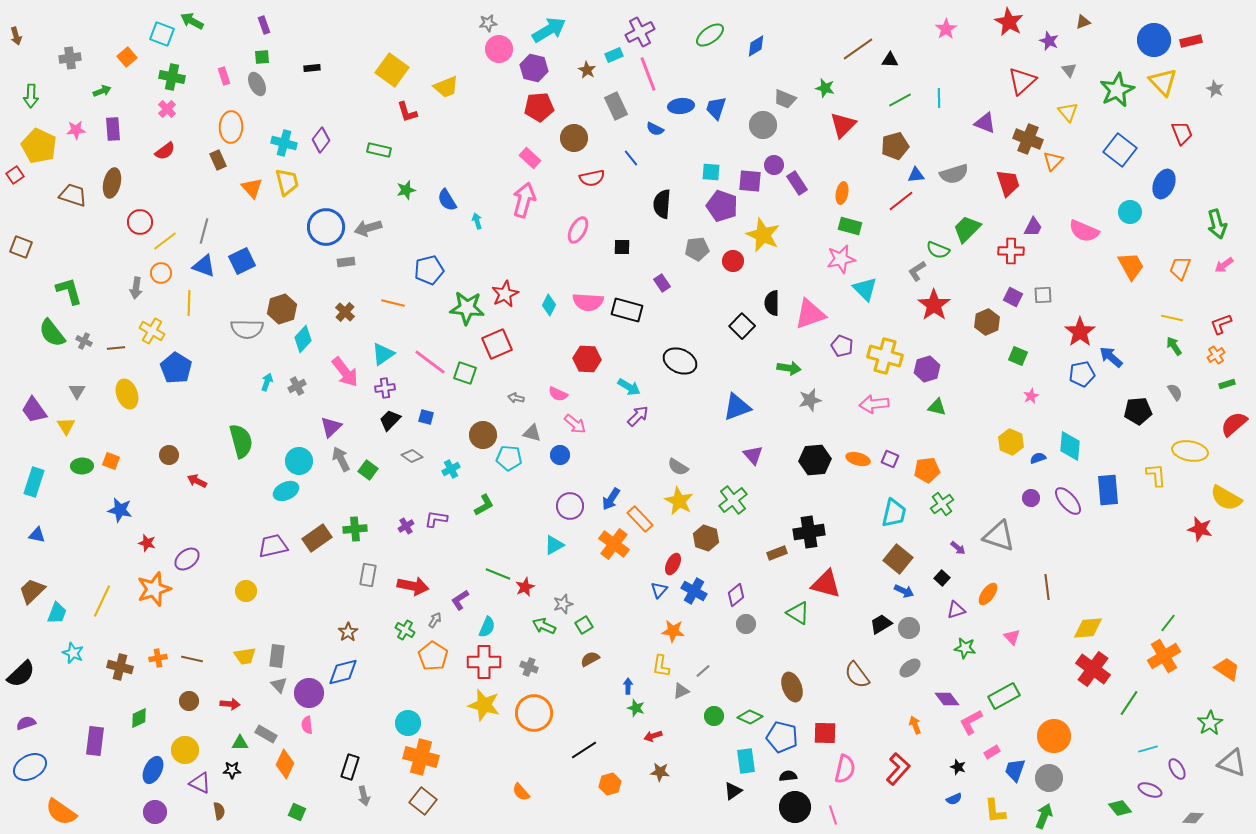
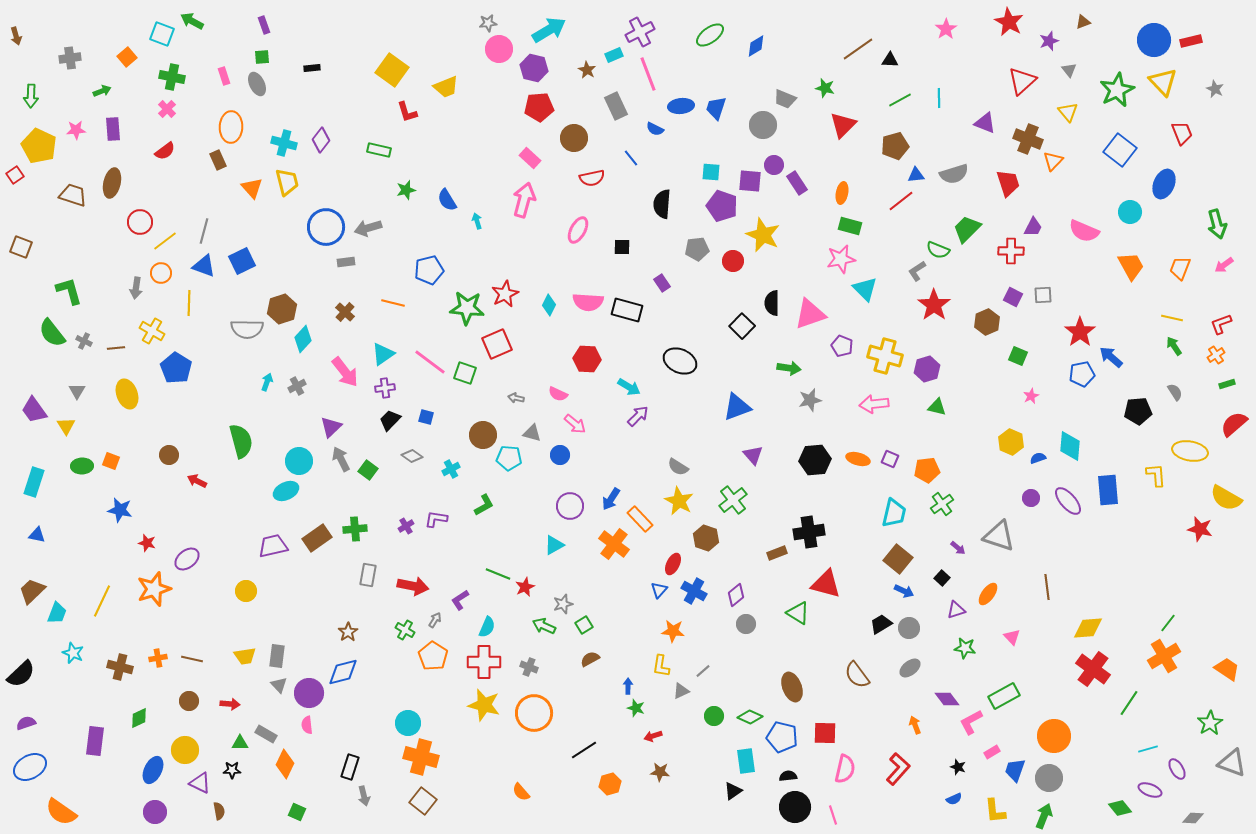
purple star at (1049, 41): rotated 30 degrees clockwise
